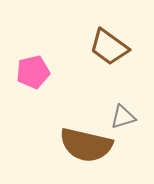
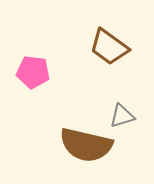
pink pentagon: rotated 20 degrees clockwise
gray triangle: moved 1 px left, 1 px up
